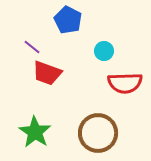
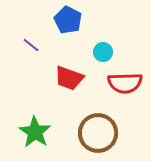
purple line: moved 1 px left, 2 px up
cyan circle: moved 1 px left, 1 px down
red trapezoid: moved 22 px right, 5 px down
